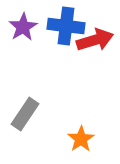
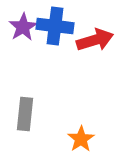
blue cross: moved 11 px left
gray rectangle: rotated 28 degrees counterclockwise
